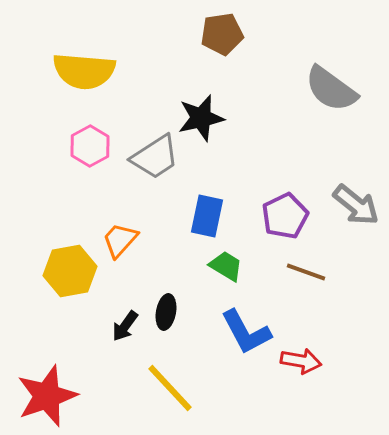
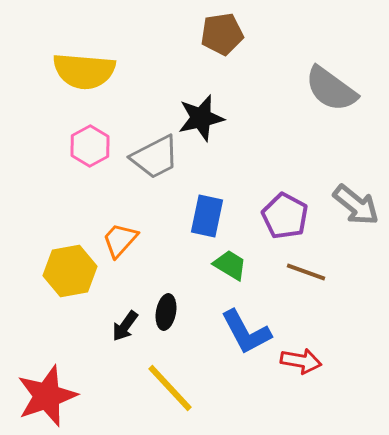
gray trapezoid: rotated 6 degrees clockwise
purple pentagon: rotated 18 degrees counterclockwise
green trapezoid: moved 4 px right, 1 px up
